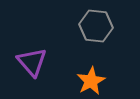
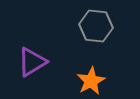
purple triangle: rotated 40 degrees clockwise
